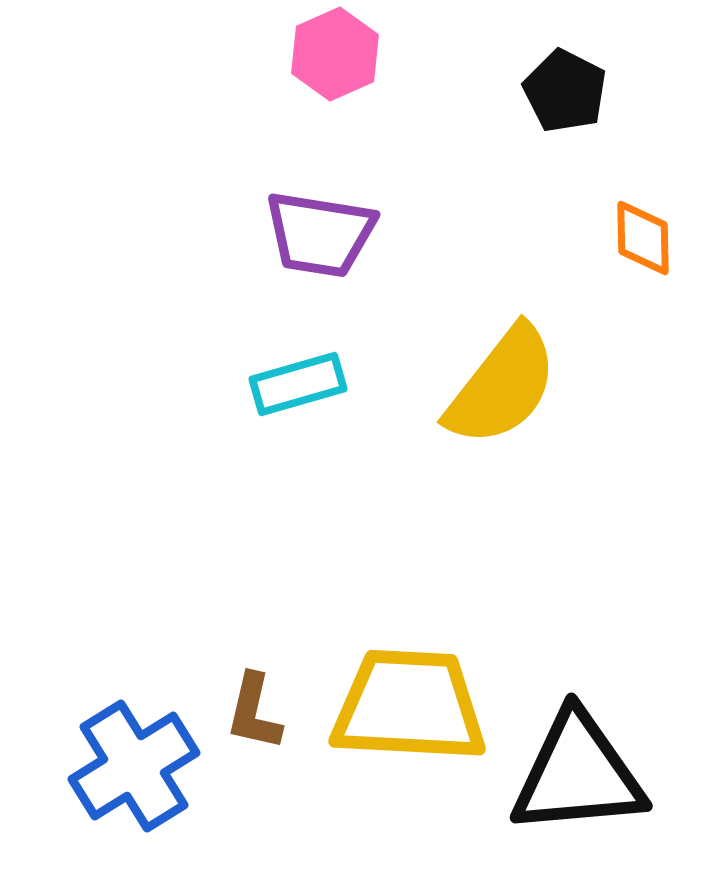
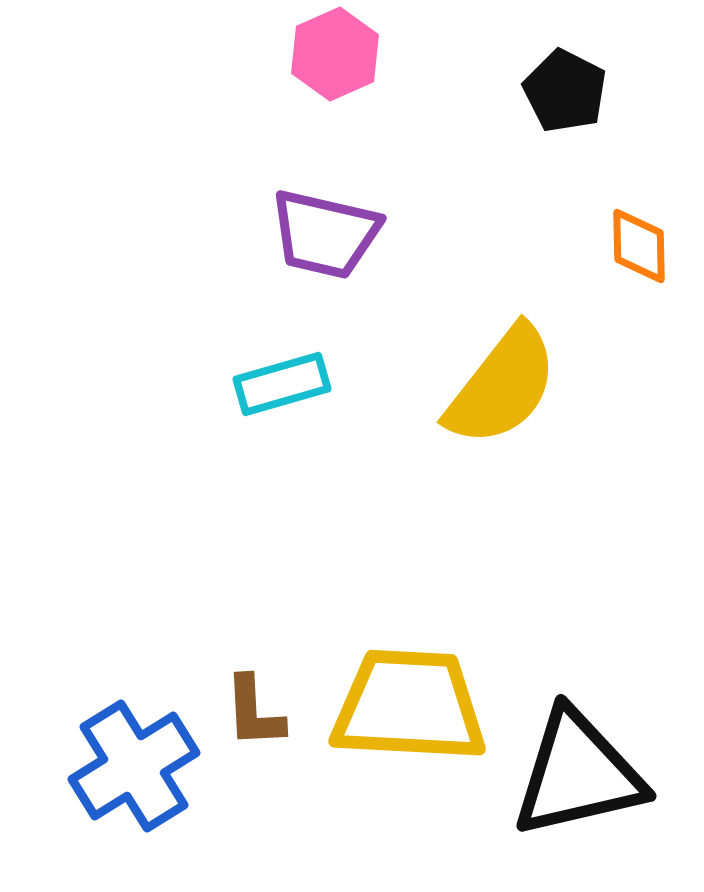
purple trapezoid: moved 5 px right; rotated 4 degrees clockwise
orange diamond: moved 4 px left, 8 px down
cyan rectangle: moved 16 px left
brown L-shape: rotated 16 degrees counterclockwise
black triangle: rotated 8 degrees counterclockwise
